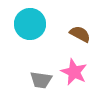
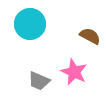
brown semicircle: moved 10 px right, 2 px down
gray trapezoid: moved 2 px left, 1 px down; rotated 15 degrees clockwise
